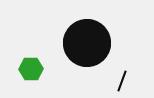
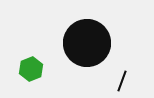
green hexagon: rotated 20 degrees counterclockwise
